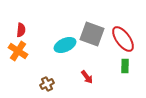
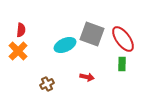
orange cross: rotated 12 degrees clockwise
green rectangle: moved 3 px left, 2 px up
red arrow: rotated 40 degrees counterclockwise
